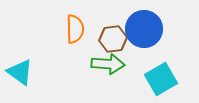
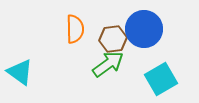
green arrow: rotated 40 degrees counterclockwise
